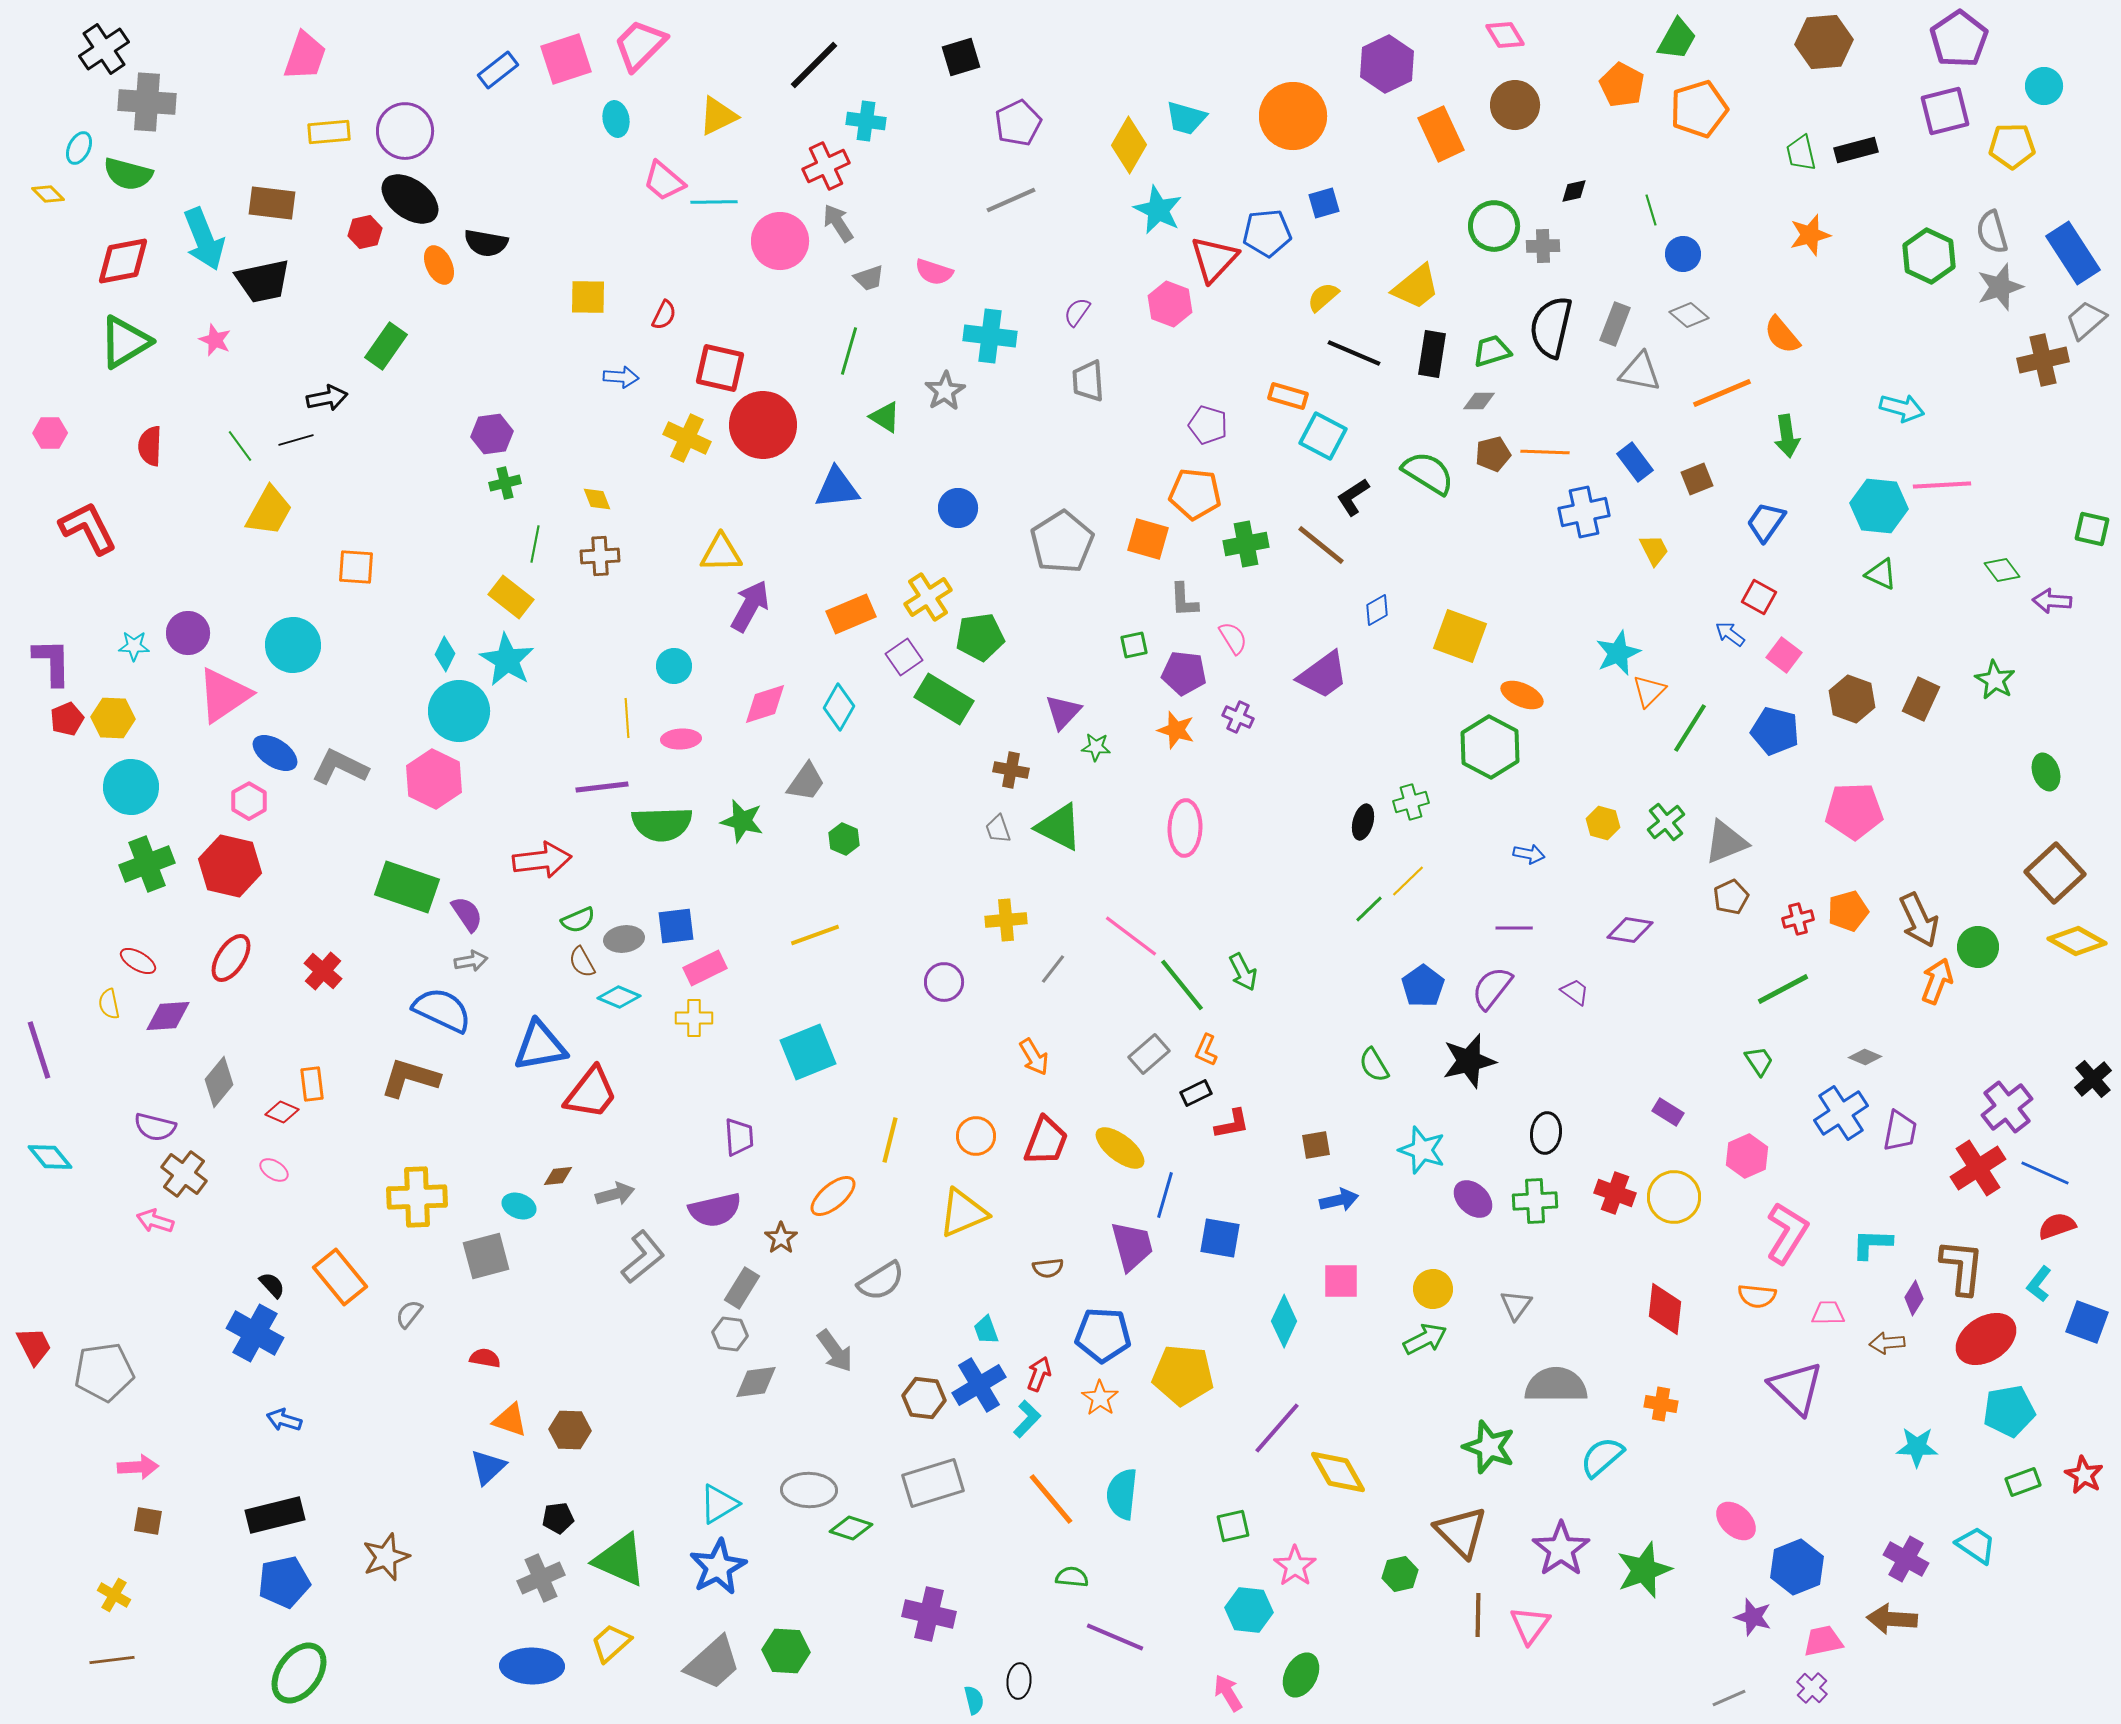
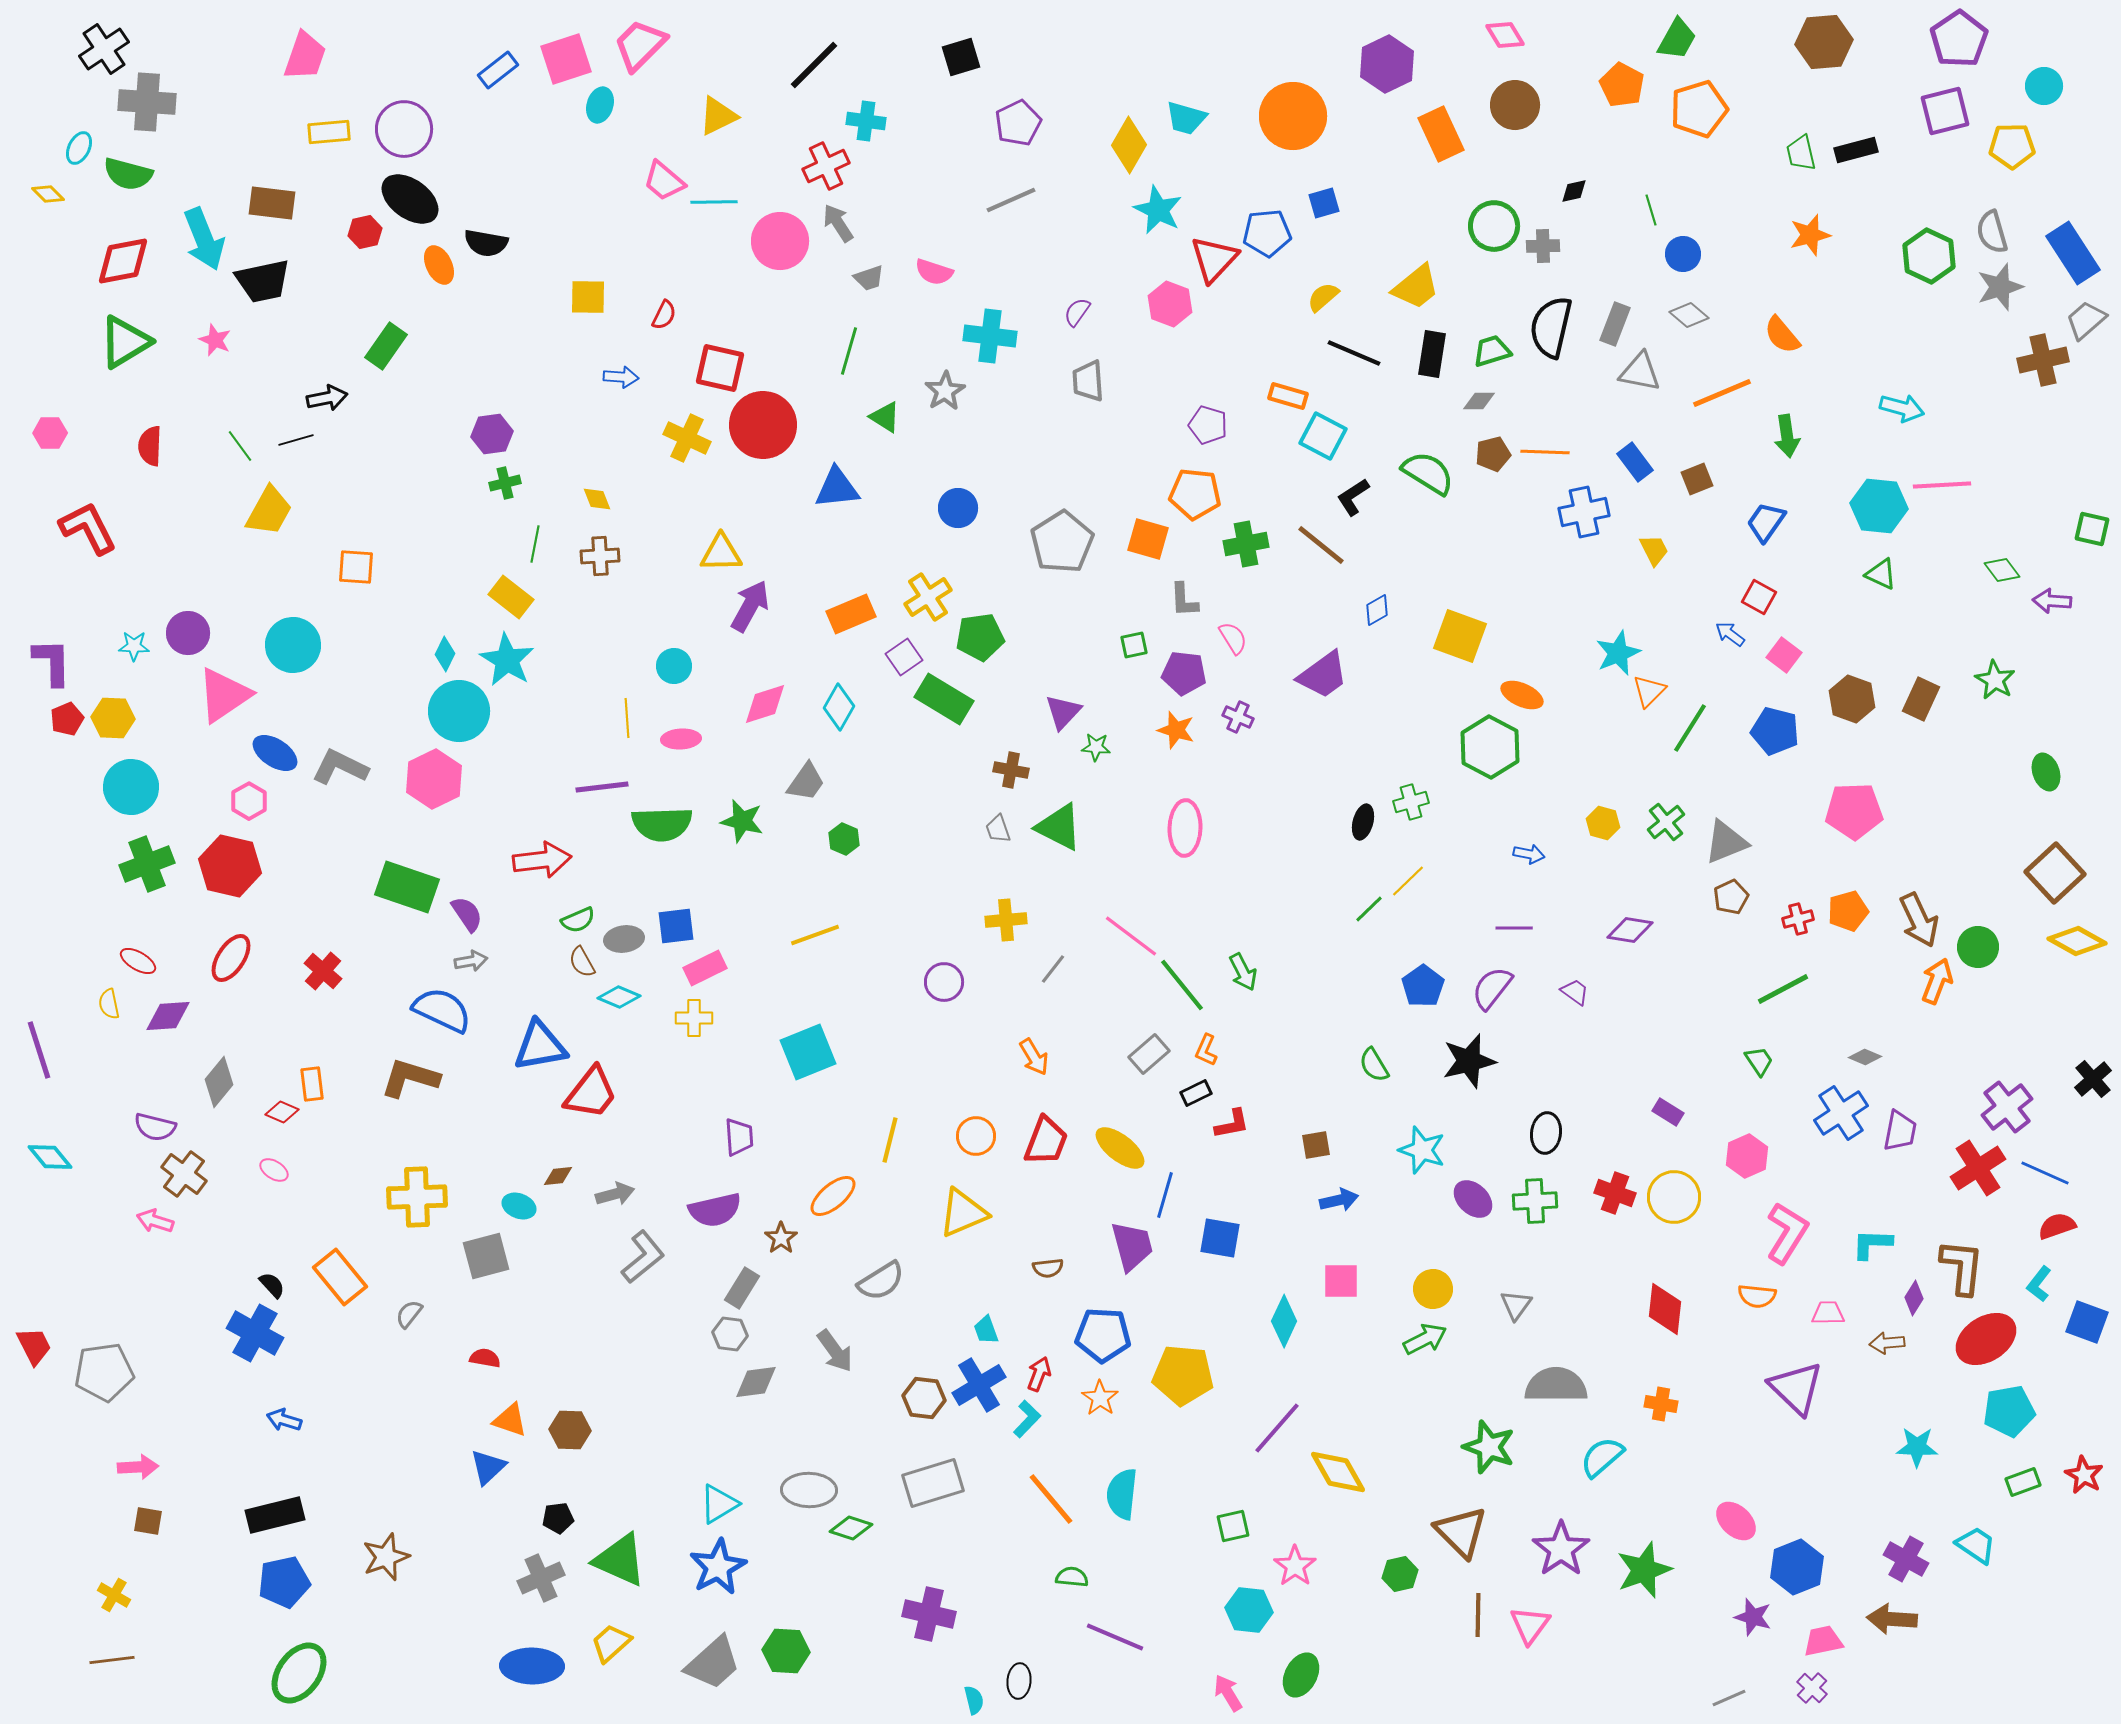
cyan ellipse at (616, 119): moved 16 px left, 14 px up; rotated 28 degrees clockwise
purple circle at (405, 131): moved 1 px left, 2 px up
pink hexagon at (434, 779): rotated 8 degrees clockwise
